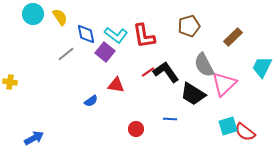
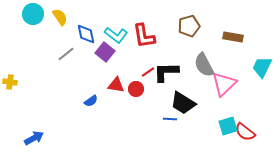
brown rectangle: rotated 54 degrees clockwise
black L-shape: rotated 56 degrees counterclockwise
black trapezoid: moved 10 px left, 9 px down
red circle: moved 40 px up
